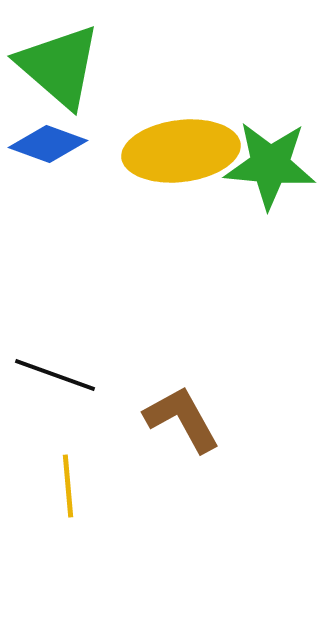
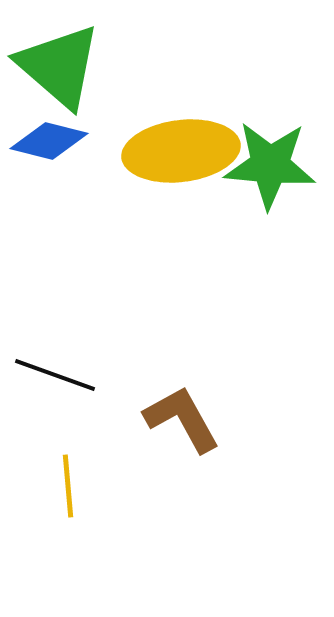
blue diamond: moved 1 px right, 3 px up; rotated 6 degrees counterclockwise
